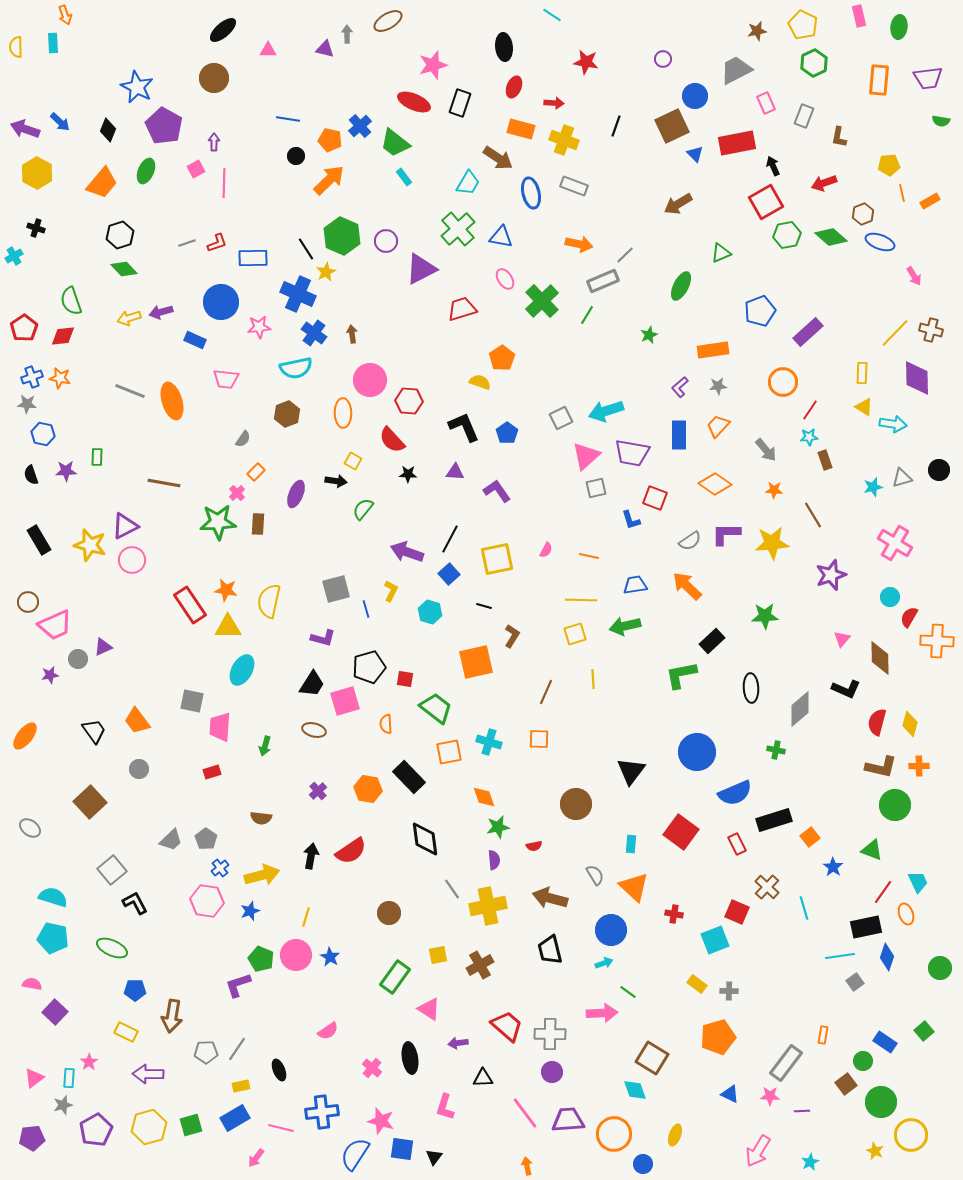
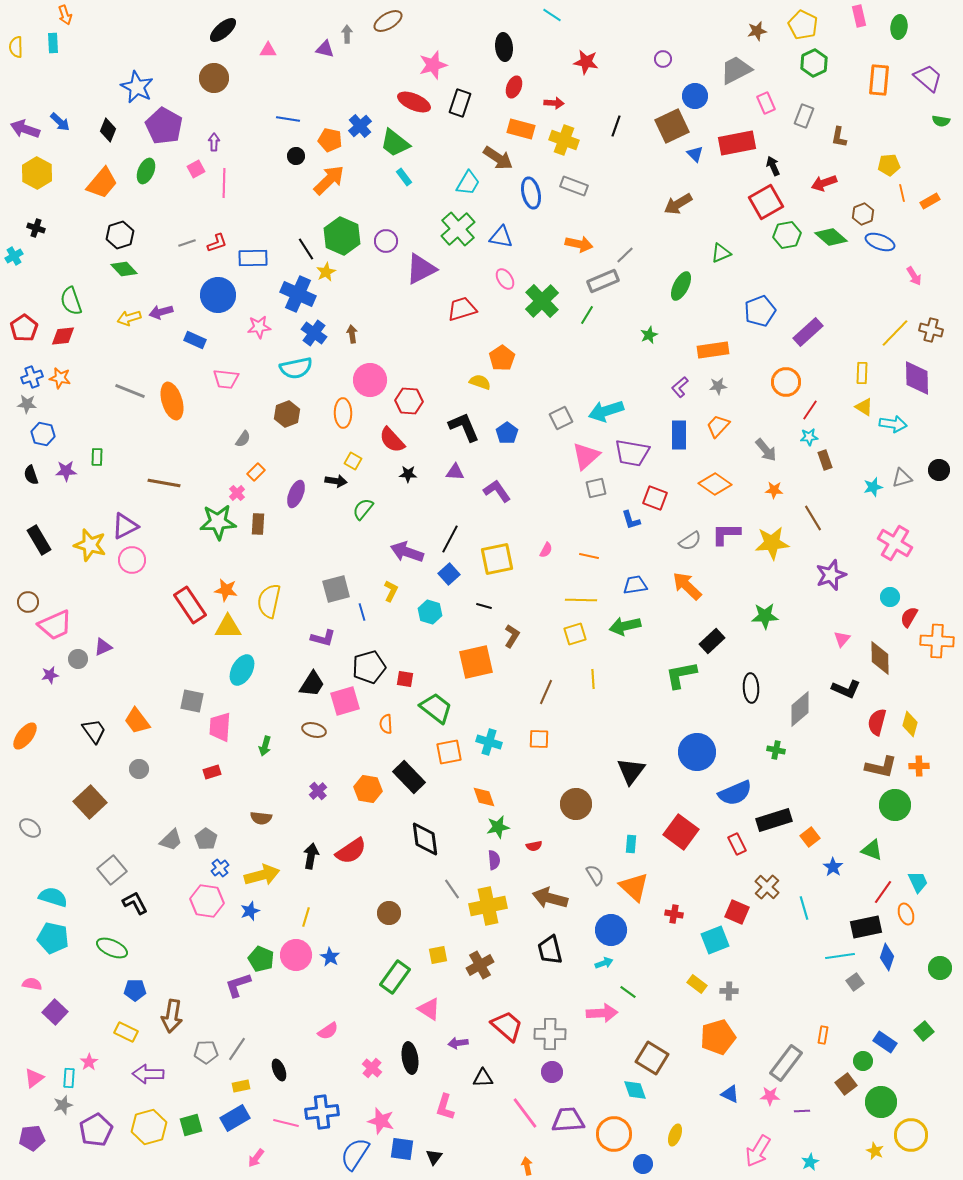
purple trapezoid at (928, 78): rotated 132 degrees counterclockwise
blue circle at (221, 302): moved 3 px left, 7 px up
orange circle at (783, 382): moved 3 px right
brown line at (813, 515): moved 3 px down
blue line at (366, 609): moved 4 px left, 3 px down
pink line at (281, 1128): moved 5 px right, 5 px up
